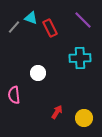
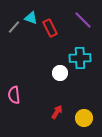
white circle: moved 22 px right
